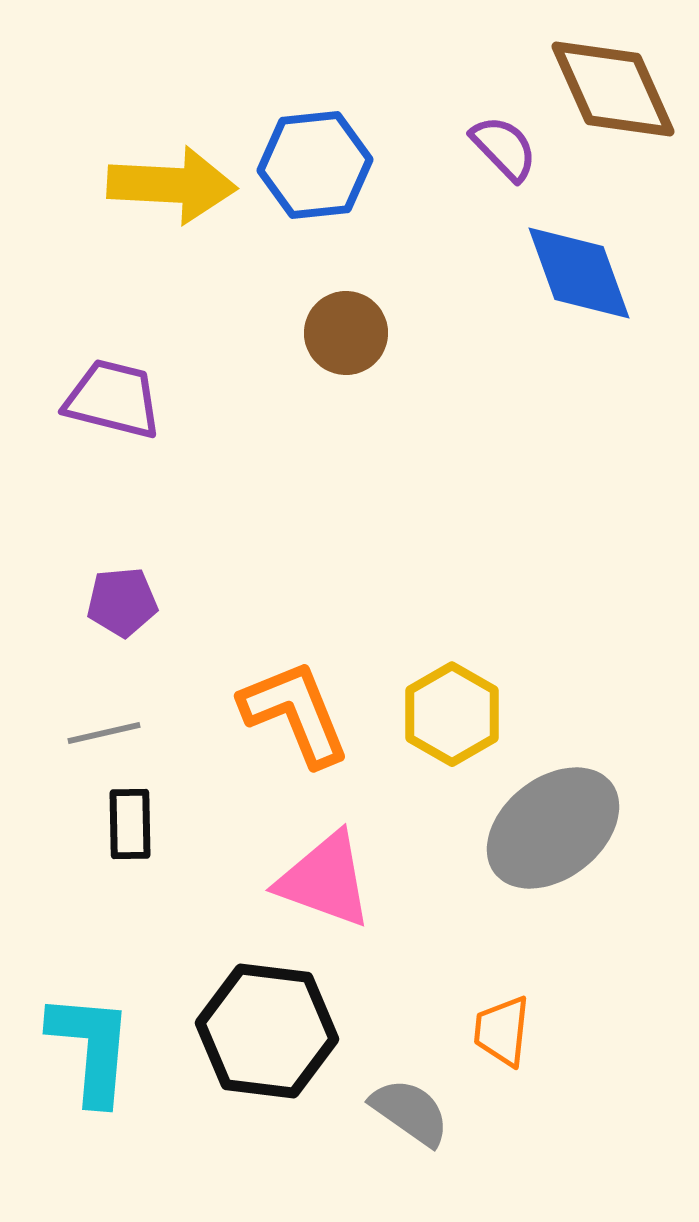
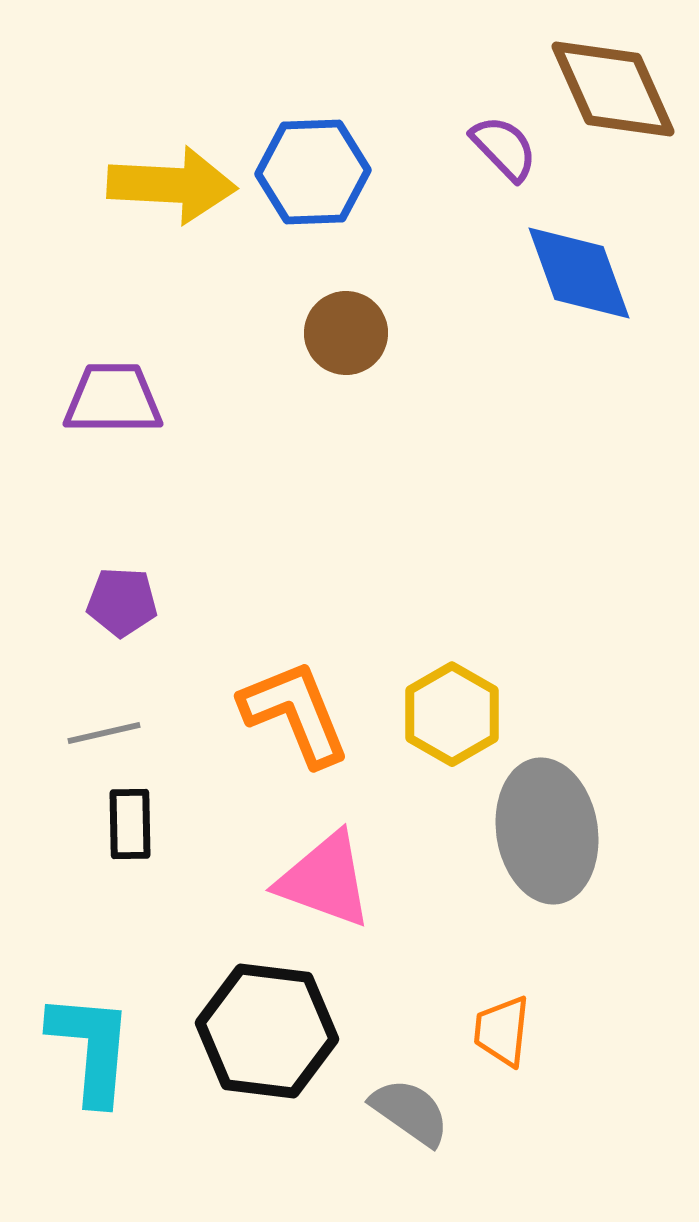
blue hexagon: moved 2 px left, 7 px down; rotated 4 degrees clockwise
purple trapezoid: rotated 14 degrees counterclockwise
purple pentagon: rotated 8 degrees clockwise
gray ellipse: moved 6 px left, 3 px down; rotated 61 degrees counterclockwise
